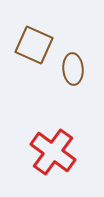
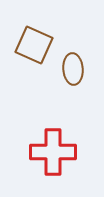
red cross: rotated 36 degrees counterclockwise
